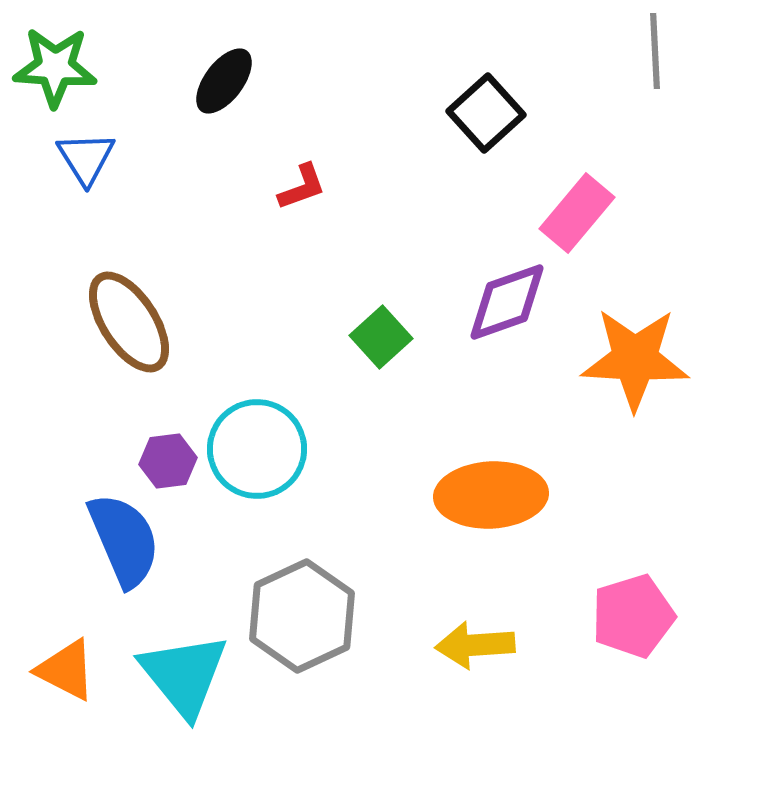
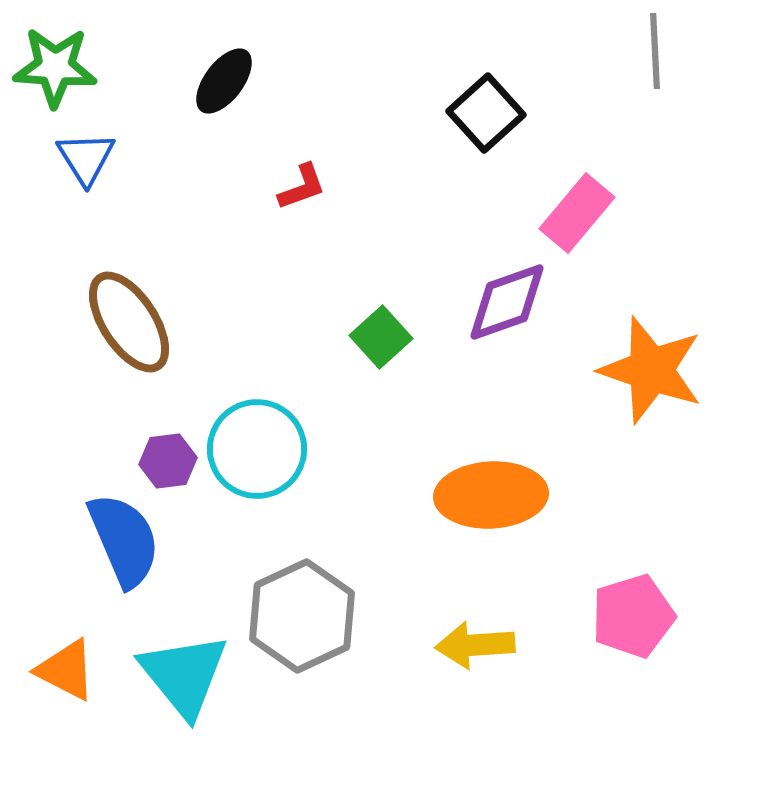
orange star: moved 16 px right, 11 px down; rotated 16 degrees clockwise
